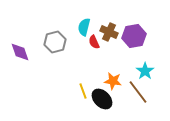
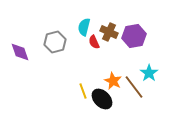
cyan star: moved 4 px right, 2 px down
orange star: rotated 18 degrees clockwise
brown line: moved 4 px left, 5 px up
